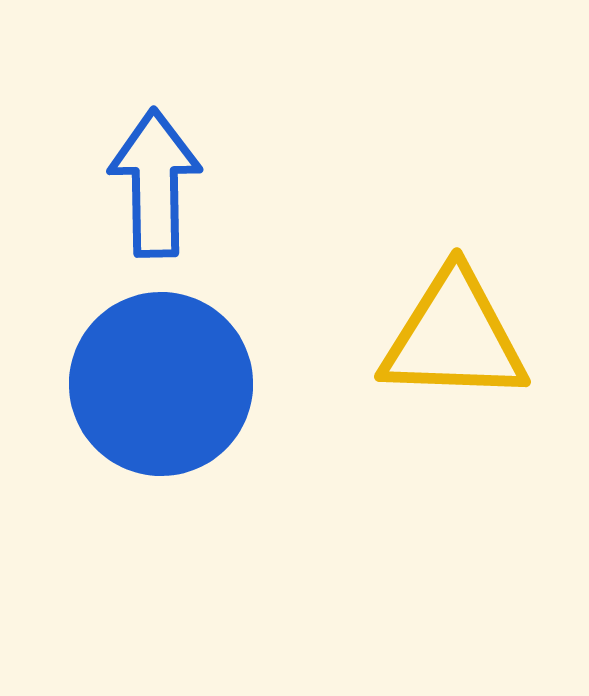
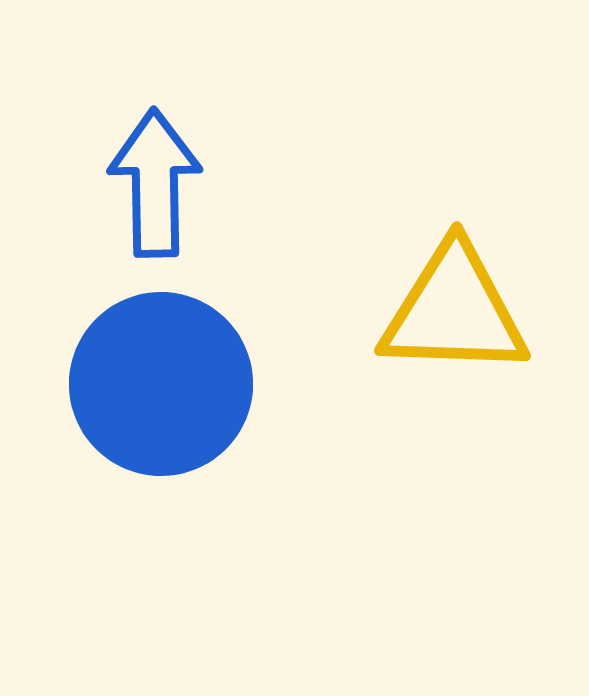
yellow triangle: moved 26 px up
